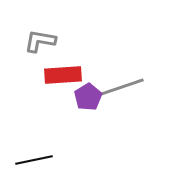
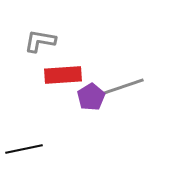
purple pentagon: moved 3 px right
black line: moved 10 px left, 11 px up
